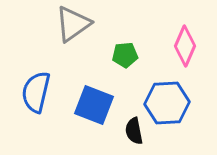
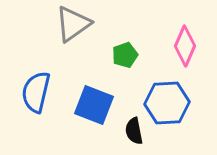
green pentagon: rotated 15 degrees counterclockwise
